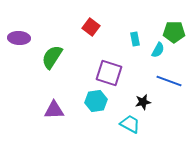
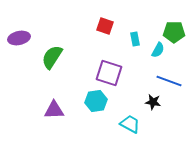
red square: moved 14 px right, 1 px up; rotated 18 degrees counterclockwise
purple ellipse: rotated 15 degrees counterclockwise
black star: moved 10 px right; rotated 21 degrees clockwise
